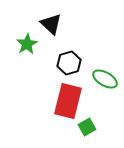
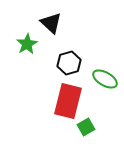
black triangle: moved 1 px up
green square: moved 1 px left
